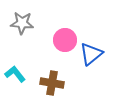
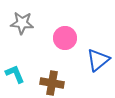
pink circle: moved 2 px up
blue triangle: moved 7 px right, 6 px down
cyan L-shape: rotated 15 degrees clockwise
